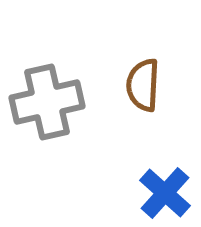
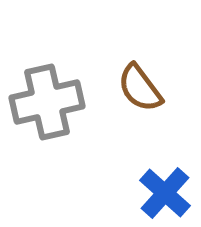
brown semicircle: moved 3 px left, 3 px down; rotated 40 degrees counterclockwise
